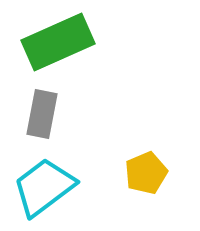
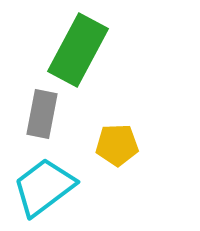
green rectangle: moved 20 px right, 8 px down; rotated 38 degrees counterclockwise
yellow pentagon: moved 29 px left, 28 px up; rotated 21 degrees clockwise
